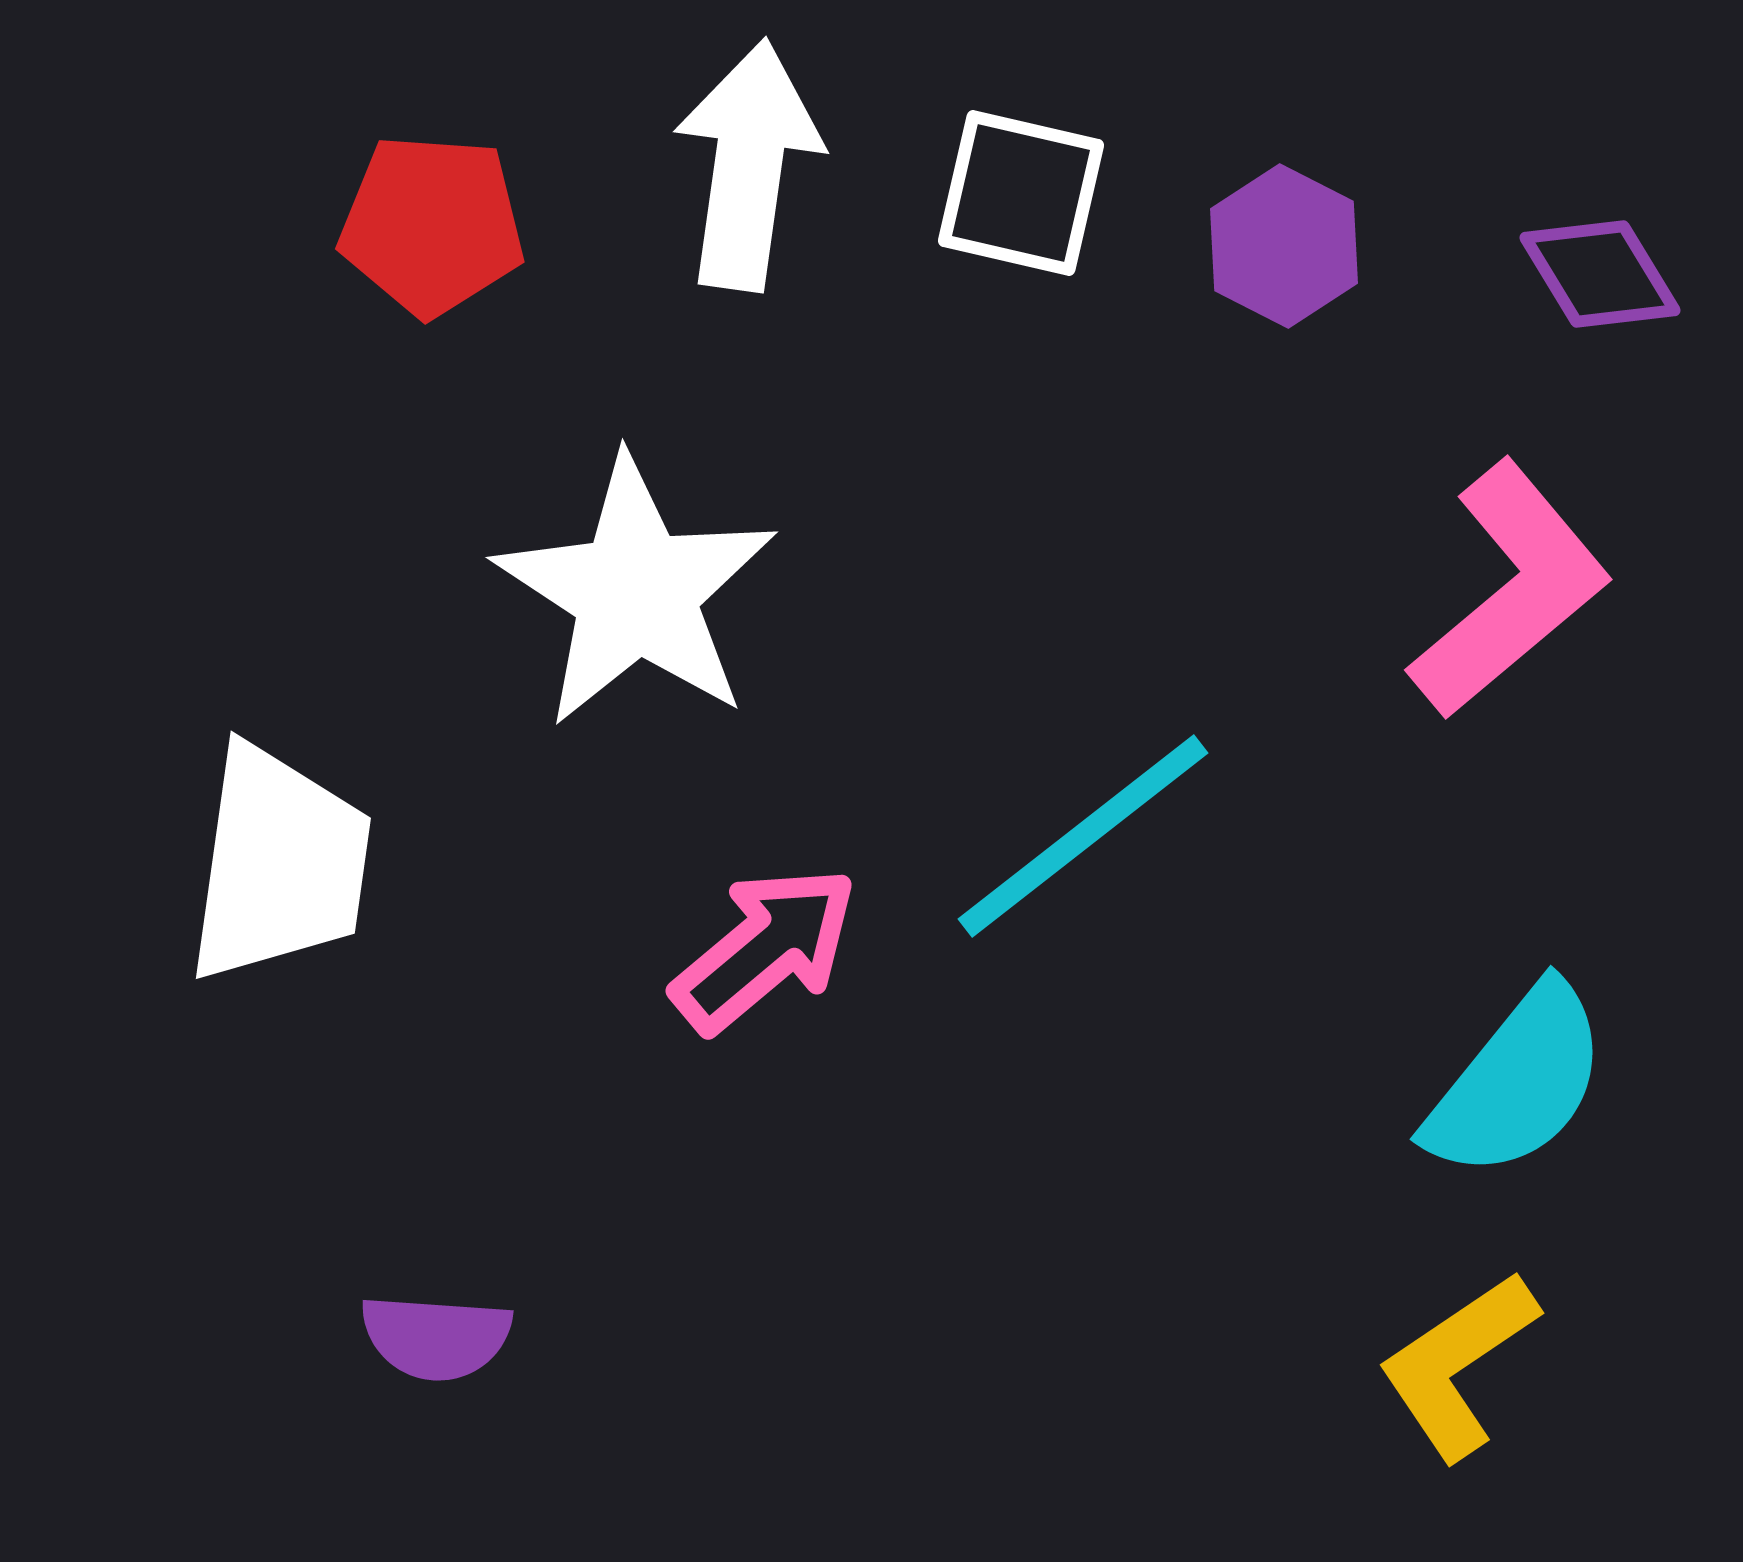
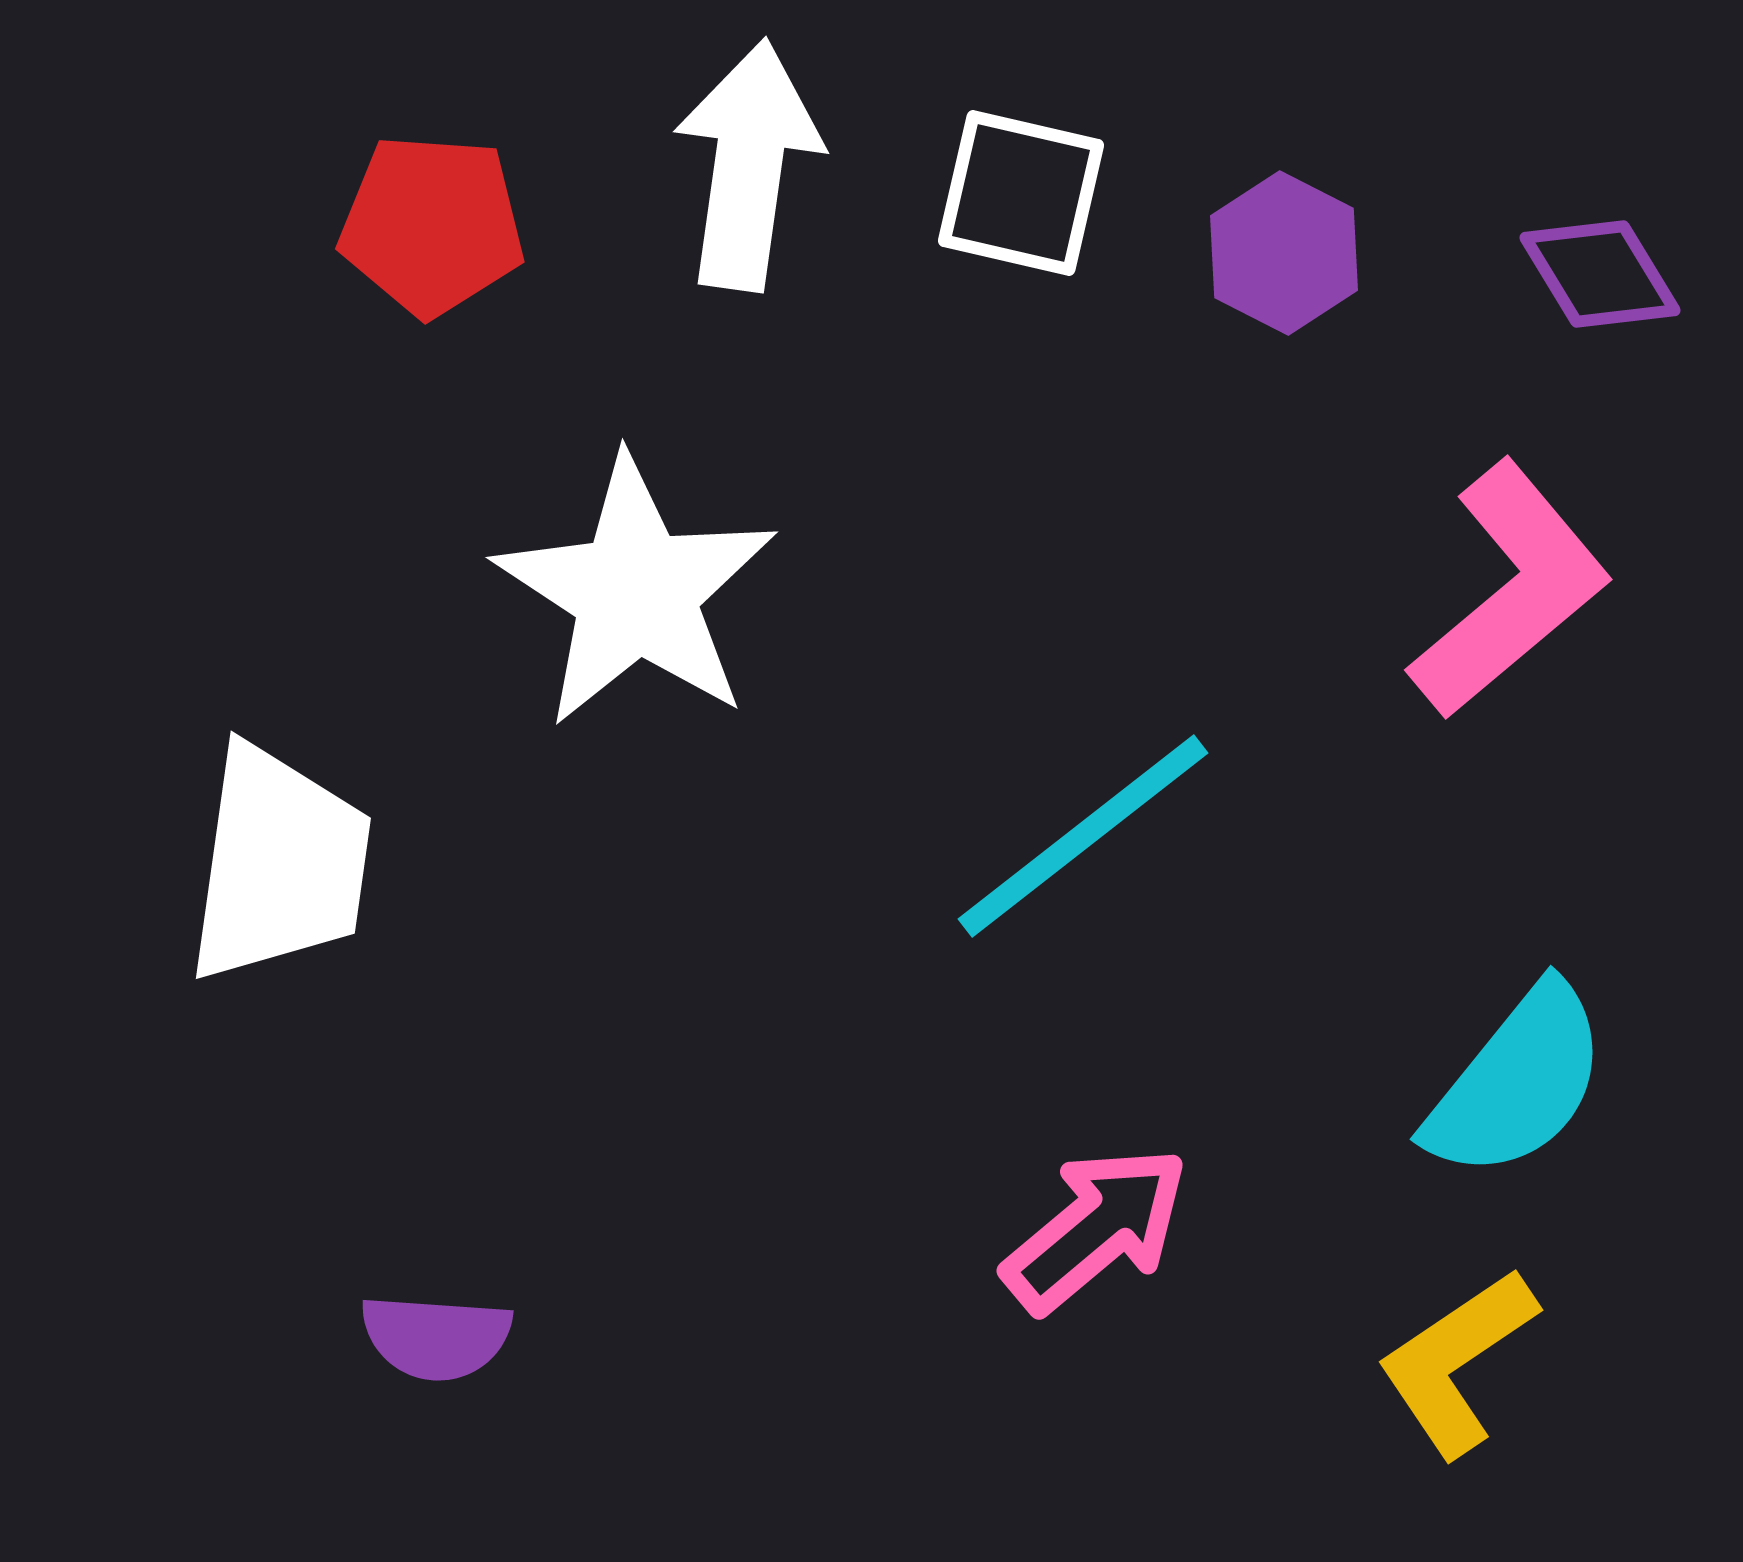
purple hexagon: moved 7 px down
pink arrow: moved 331 px right, 280 px down
yellow L-shape: moved 1 px left, 3 px up
